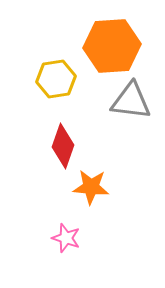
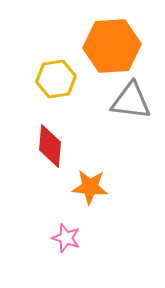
red diamond: moved 13 px left; rotated 15 degrees counterclockwise
orange star: moved 1 px left
